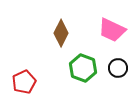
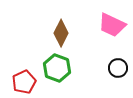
pink trapezoid: moved 5 px up
green hexagon: moved 26 px left
